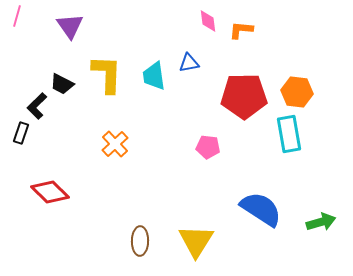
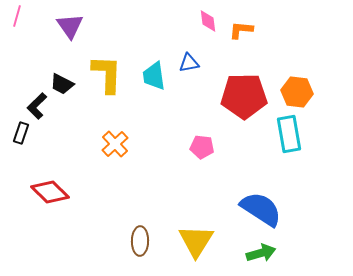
pink pentagon: moved 6 px left
green arrow: moved 60 px left, 31 px down
